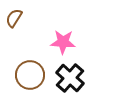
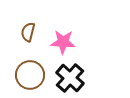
brown semicircle: moved 14 px right, 14 px down; rotated 18 degrees counterclockwise
